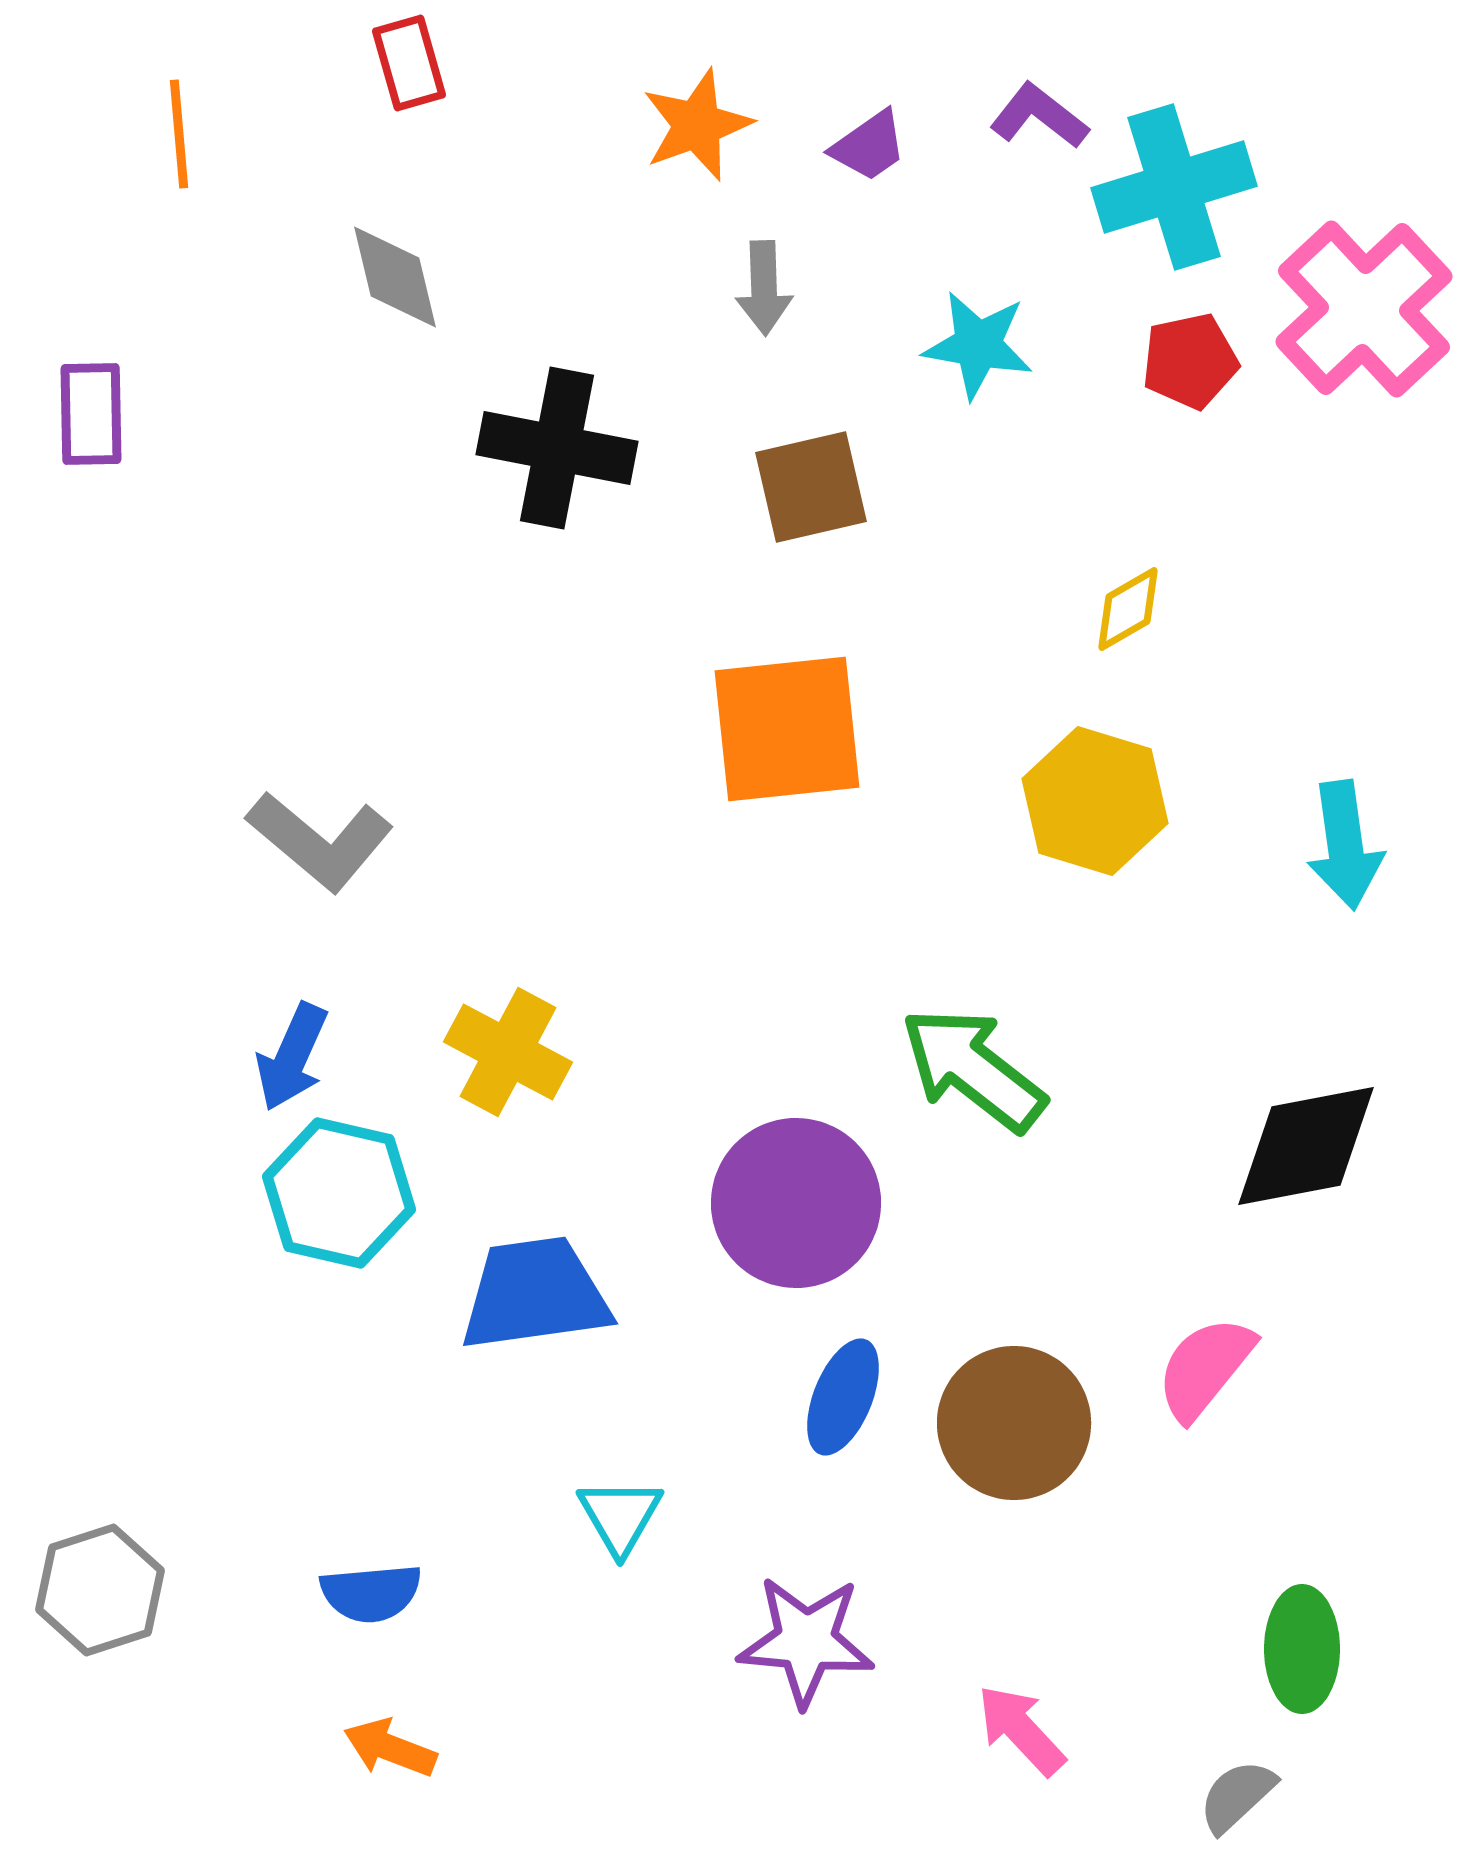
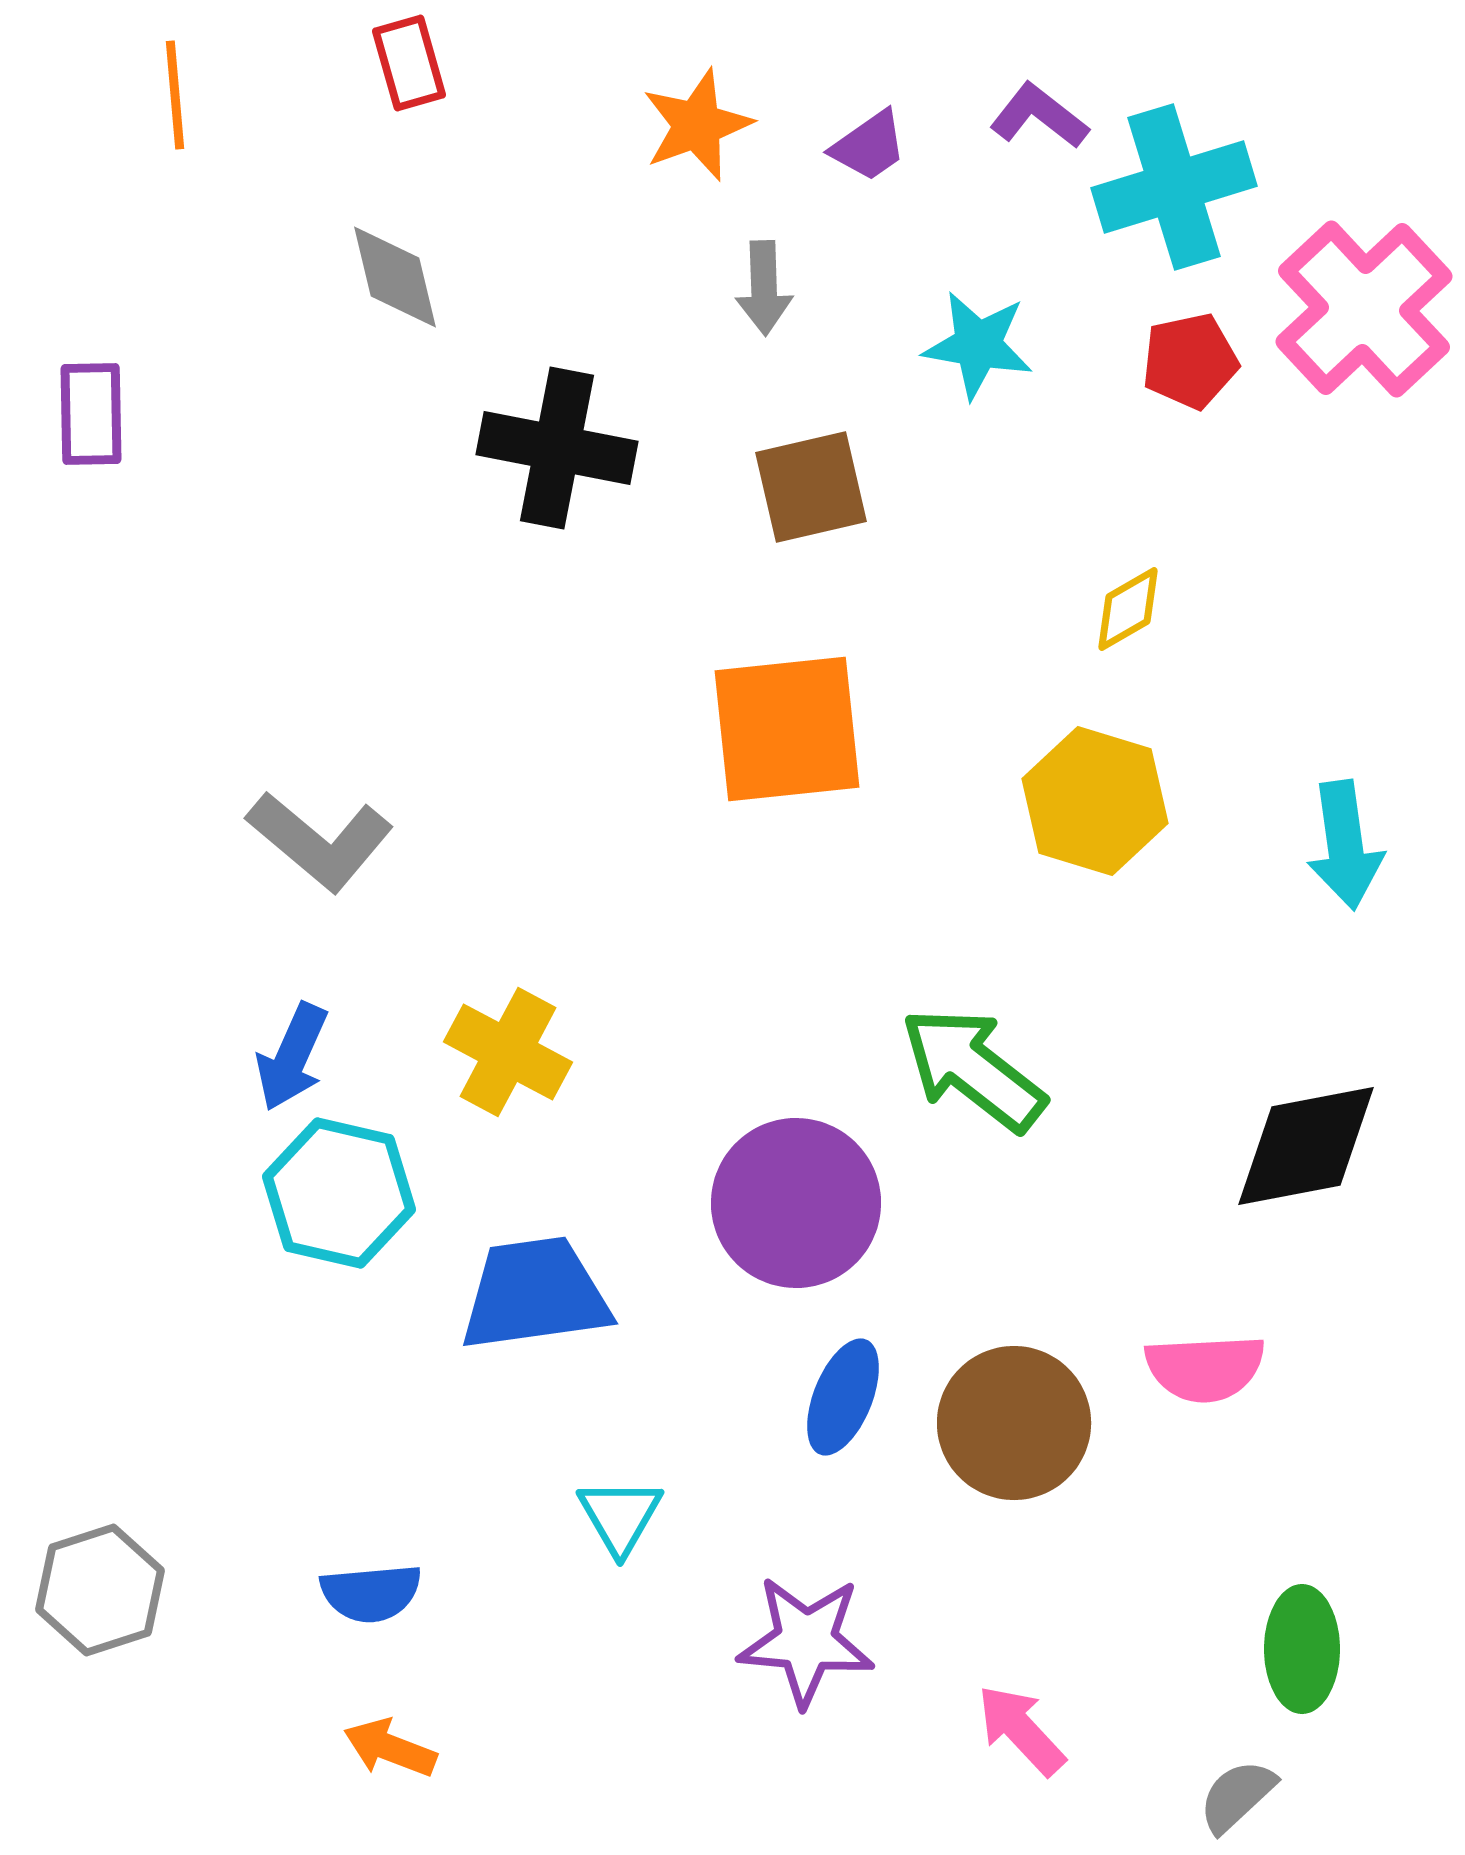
orange line: moved 4 px left, 39 px up
pink semicircle: rotated 132 degrees counterclockwise
